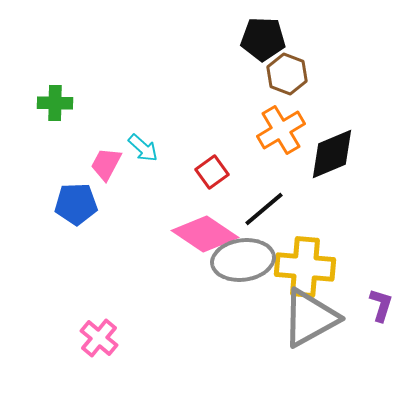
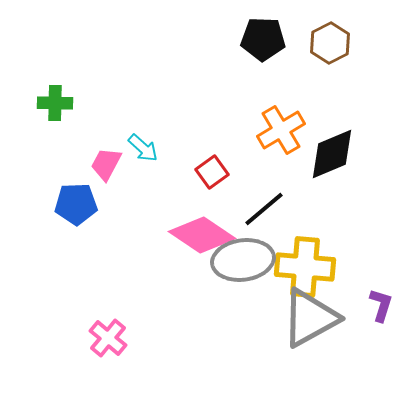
brown hexagon: moved 43 px right, 31 px up; rotated 12 degrees clockwise
pink diamond: moved 3 px left, 1 px down
pink cross: moved 9 px right
